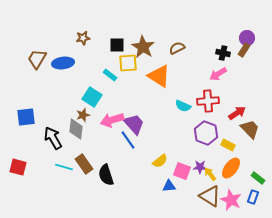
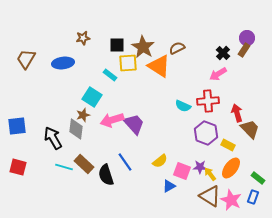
black cross at (223, 53): rotated 32 degrees clockwise
brown trapezoid at (37, 59): moved 11 px left
orange triangle at (159, 76): moved 10 px up
red arrow at (237, 113): rotated 72 degrees counterclockwise
blue square at (26, 117): moved 9 px left, 9 px down
blue line at (128, 140): moved 3 px left, 22 px down
brown rectangle at (84, 164): rotated 12 degrees counterclockwise
blue triangle at (169, 186): rotated 24 degrees counterclockwise
